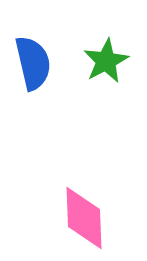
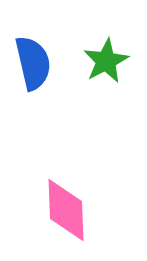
pink diamond: moved 18 px left, 8 px up
